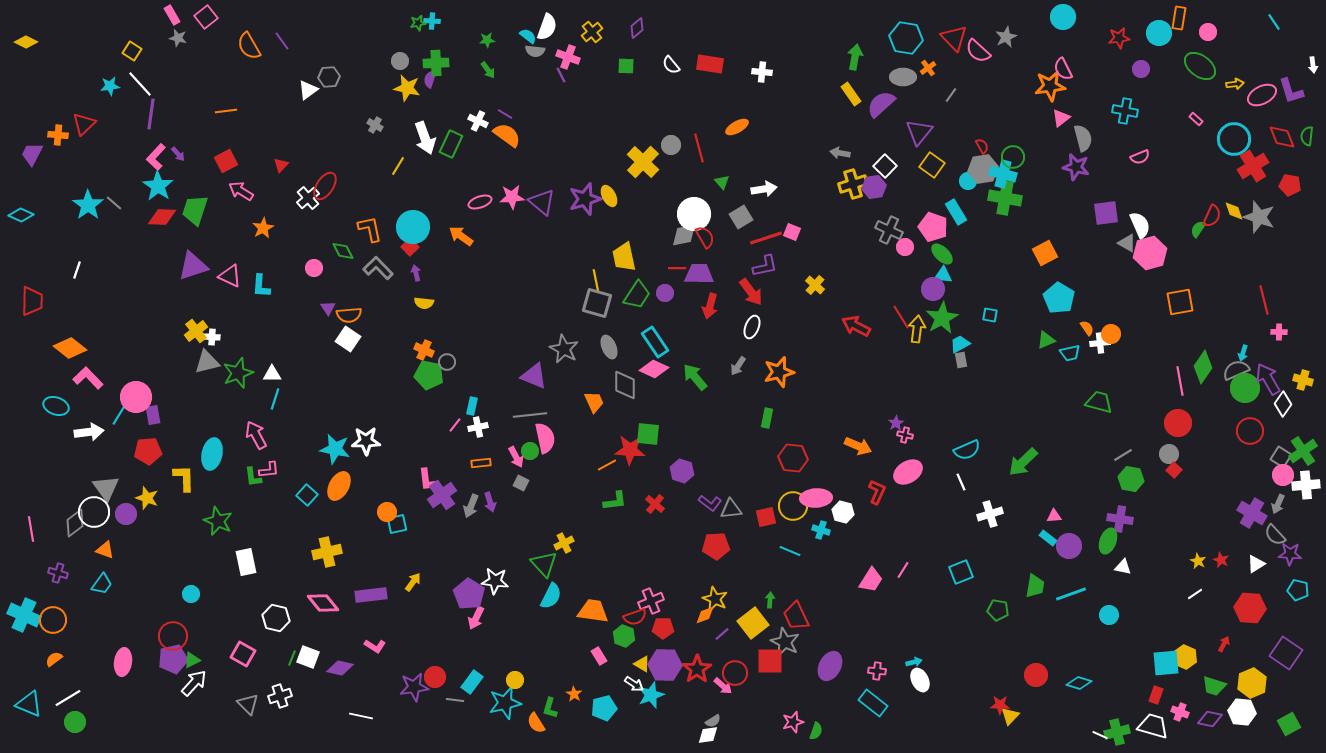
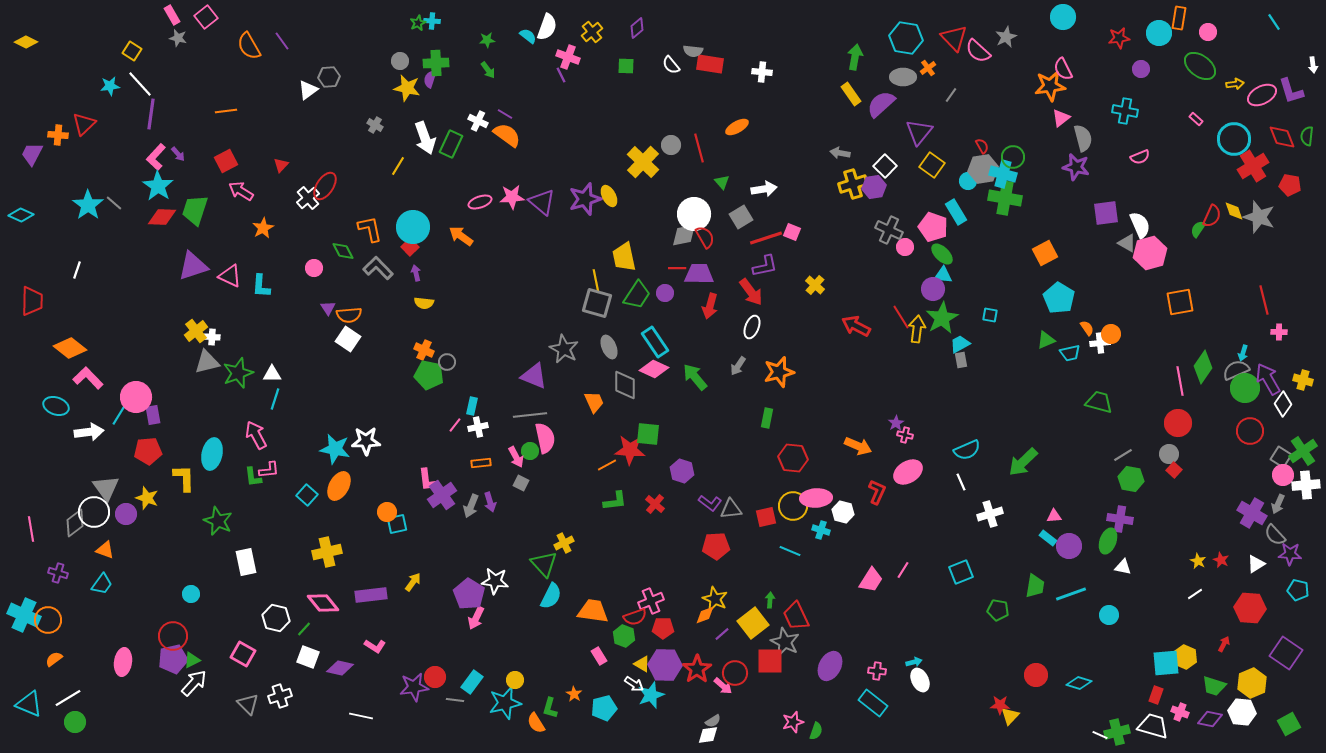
green star at (418, 23): rotated 14 degrees counterclockwise
gray semicircle at (535, 51): moved 158 px right
orange circle at (53, 620): moved 5 px left
green line at (292, 658): moved 12 px right, 29 px up; rotated 21 degrees clockwise
